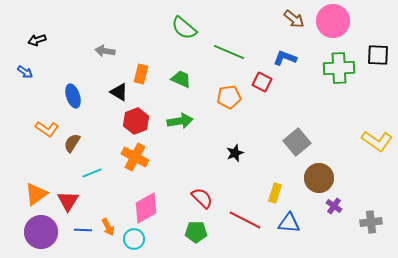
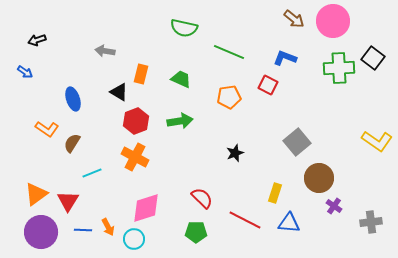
green semicircle: rotated 28 degrees counterclockwise
black square: moved 5 px left, 3 px down; rotated 35 degrees clockwise
red square: moved 6 px right, 3 px down
blue ellipse: moved 3 px down
pink diamond: rotated 12 degrees clockwise
